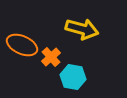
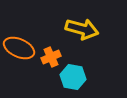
orange ellipse: moved 3 px left, 3 px down
orange cross: rotated 18 degrees clockwise
